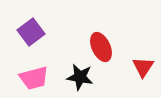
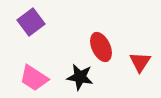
purple square: moved 10 px up
red triangle: moved 3 px left, 5 px up
pink trapezoid: rotated 48 degrees clockwise
